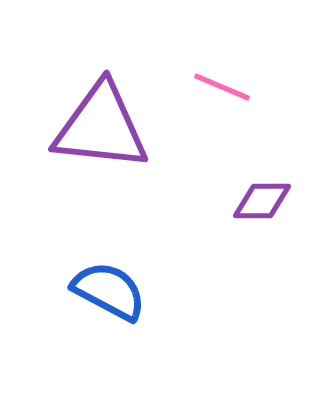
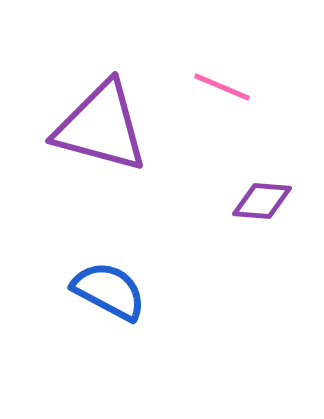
purple triangle: rotated 9 degrees clockwise
purple diamond: rotated 4 degrees clockwise
